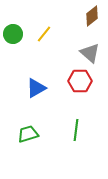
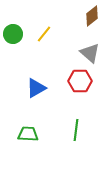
green trapezoid: rotated 20 degrees clockwise
